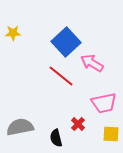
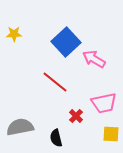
yellow star: moved 1 px right, 1 px down
pink arrow: moved 2 px right, 4 px up
red line: moved 6 px left, 6 px down
red cross: moved 2 px left, 8 px up
